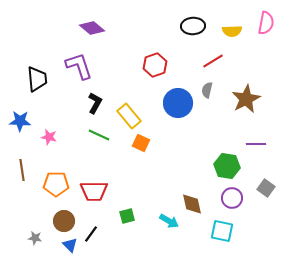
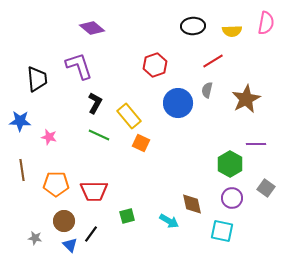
green hexagon: moved 3 px right, 2 px up; rotated 20 degrees clockwise
